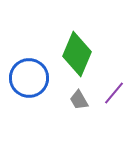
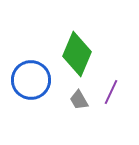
blue circle: moved 2 px right, 2 px down
purple line: moved 3 px left, 1 px up; rotated 15 degrees counterclockwise
